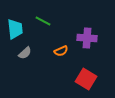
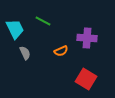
cyan trapezoid: rotated 20 degrees counterclockwise
gray semicircle: rotated 72 degrees counterclockwise
